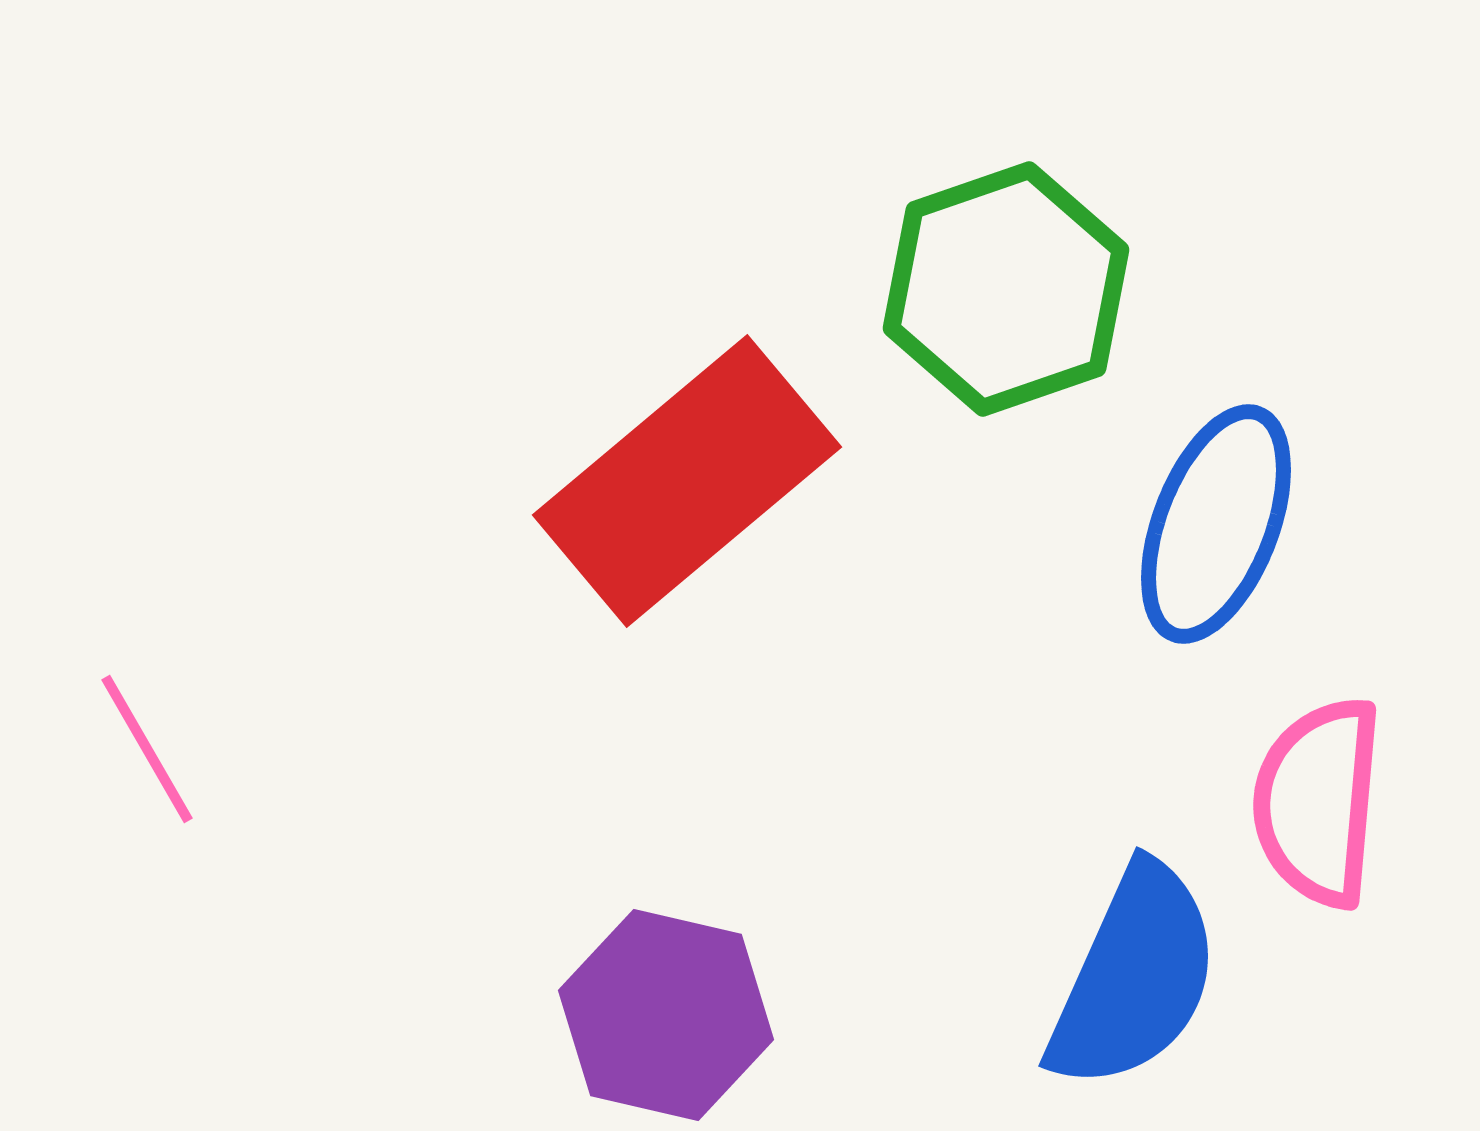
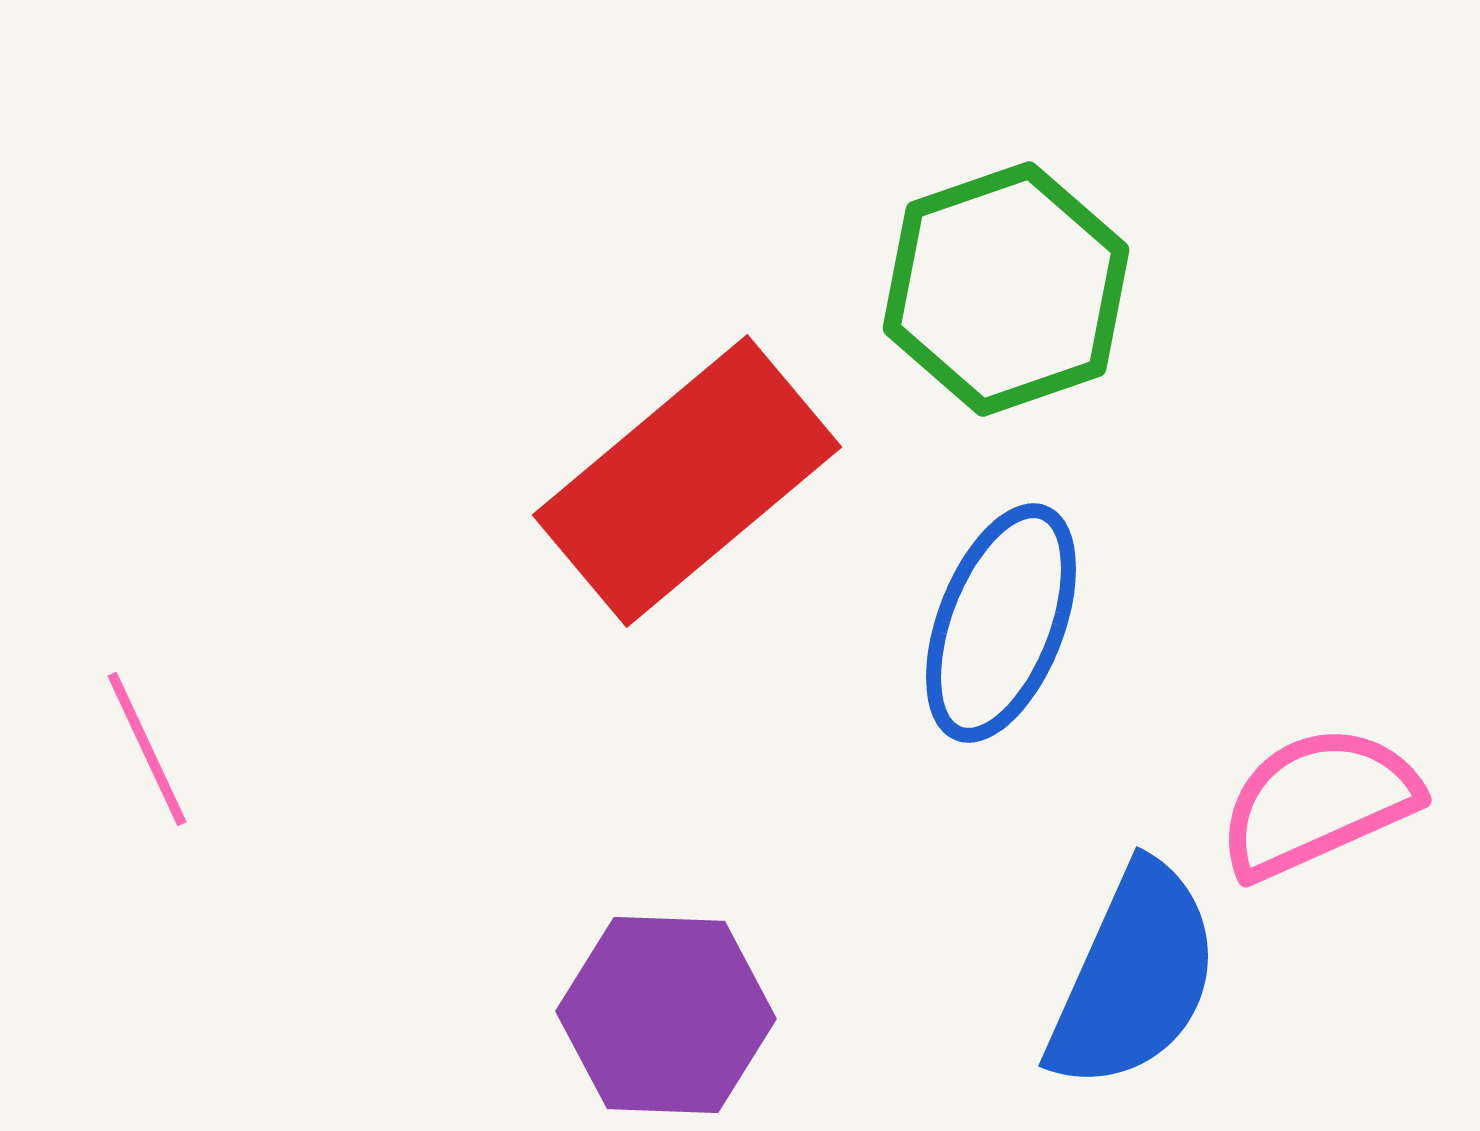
blue ellipse: moved 215 px left, 99 px down
pink line: rotated 5 degrees clockwise
pink semicircle: rotated 61 degrees clockwise
purple hexagon: rotated 11 degrees counterclockwise
